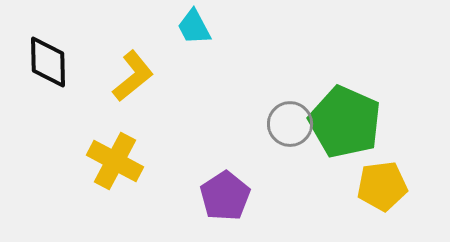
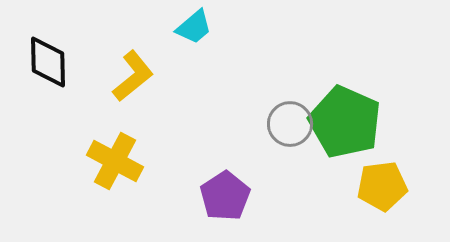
cyan trapezoid: rotated 102 degrees counterclockwise
